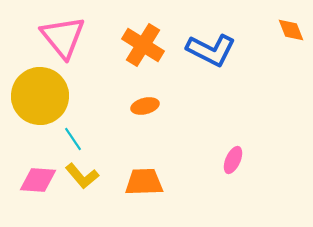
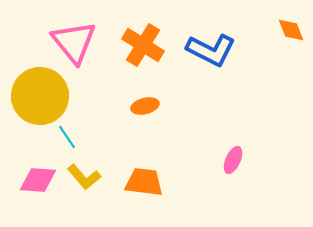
pink triangle: moved 11 px right, 5 px down
cyan line: moved 6 px left, 2 px up
yellow L-shape: moved 2 px right, 1 px down
orange trapezoid: rotated 9 degrees clockwise
